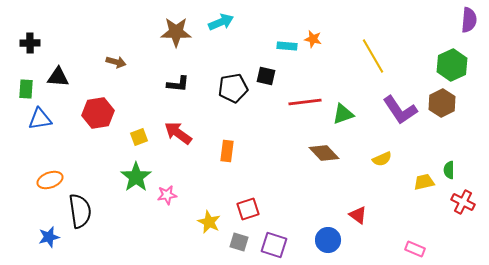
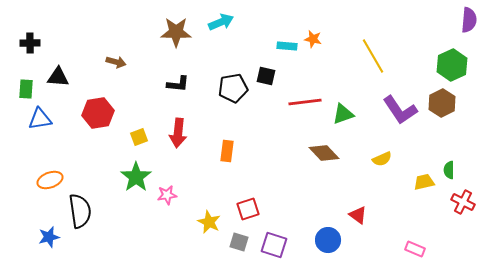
red arrow: rotated 120 degrees counterclockwise
